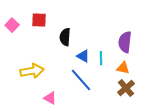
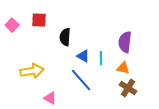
brown cross: moved 2 px right; rotated 18 degrees counterclockwise
